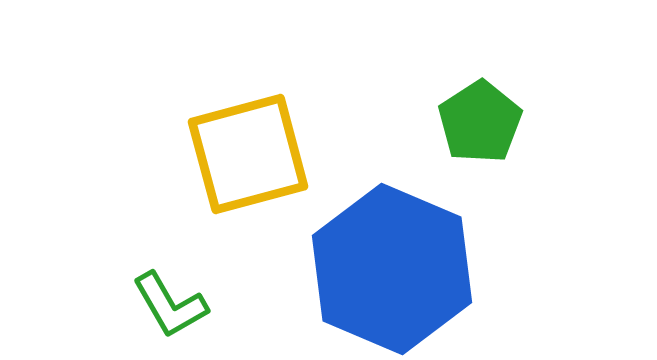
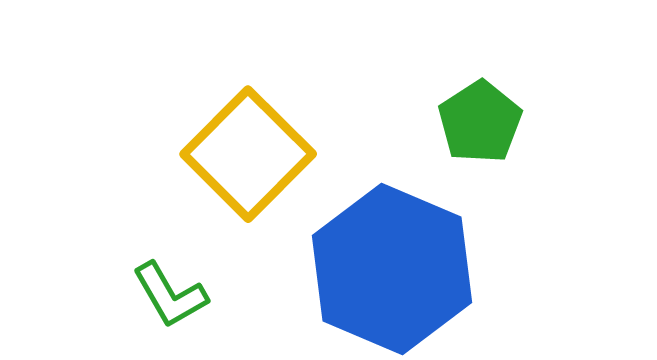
yellow square: rotated 30 degrees counterclockwise
green L-shape: moved 10 px up
